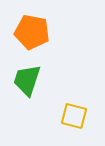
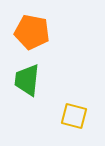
green trapezoid: rotated 12 degrees counterclockwise
